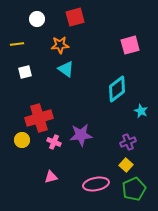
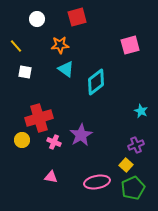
red square: moved 2 px right
yellow line: moved 1 px left, 2 px down; rotated 56 degrees clockwise
white square: rotated 24 degrees clockwise
cyan diamond: moved 21 px left, 7 px up
purple star: rotated 25 degrees counterclockwise
purple cross: moved 8 px right, 3 px down
pink triangle: rotated 24 degrees clockwise
pink ellipse: moved 1 px right, 2 px up
green pentagon: moved 1 px left, 1 px up
